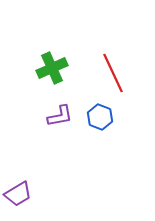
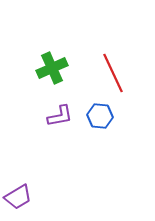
blue hexagon: moved 1 px up; rotated 15 degrees counterclockwise
purple trapezoid: moved 3 px down
